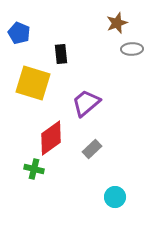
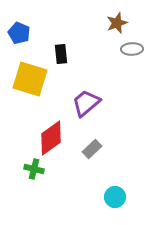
yellow square: moved 3 px left, 4 px up
